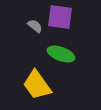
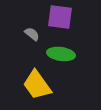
gray semicircle: moved 3 px left, 8 px down
green ellipse: rotated 12 degrees counterclockwise
